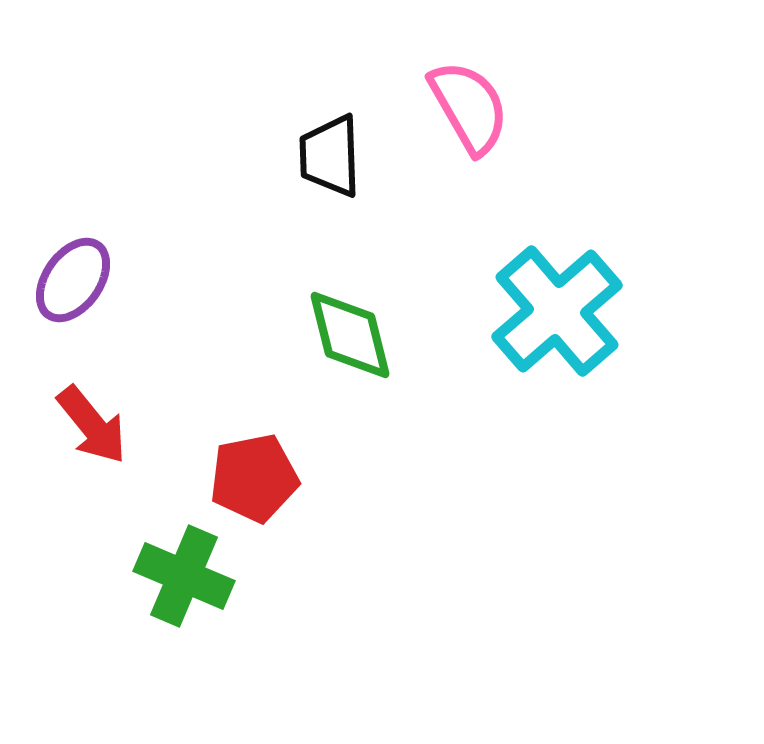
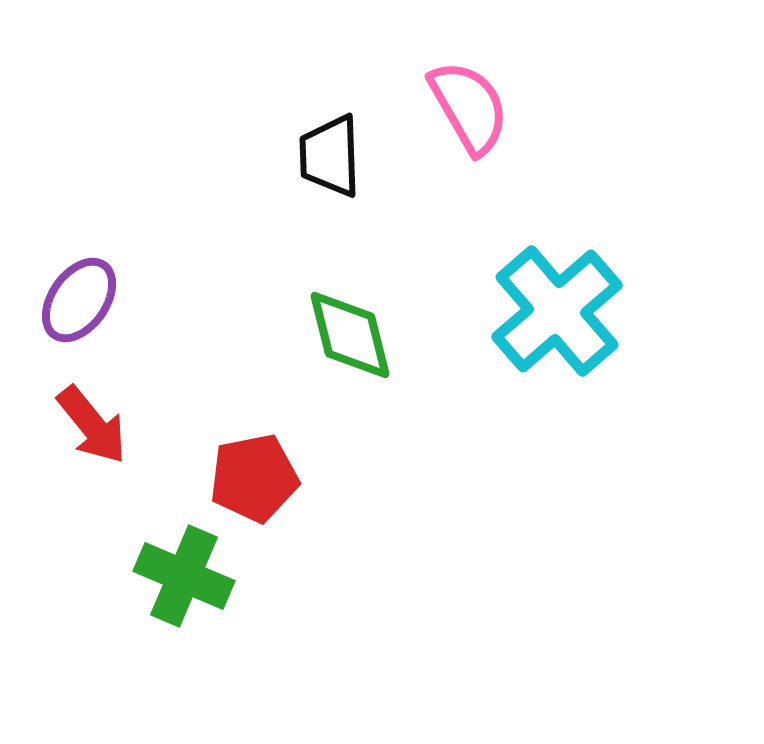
purple ellipse: moved 6 px right, 20 px down
